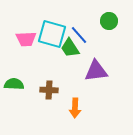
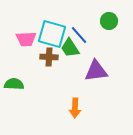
brown cross: moved 33 px up
